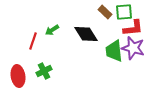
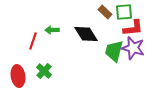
green arrow: rotated 32 degrees clockwise
green trapezoid: rotated 20 degrees clockwise
green cross: rotated 21 degrees counterclockwise
